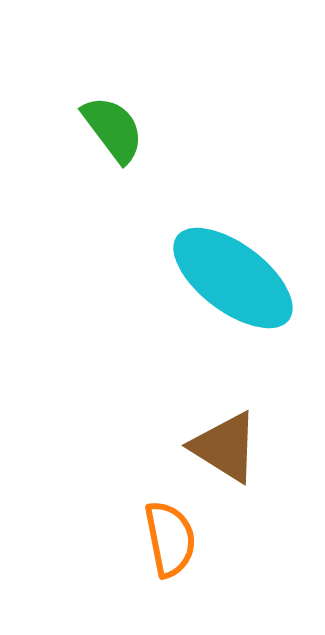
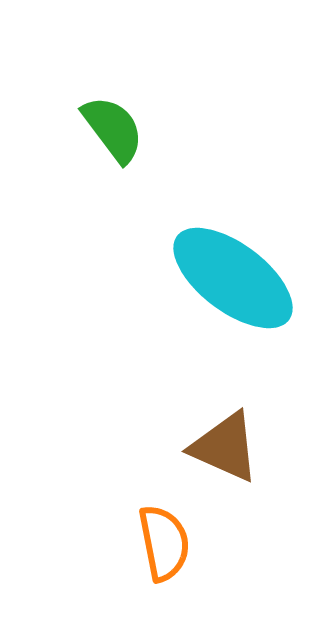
brown triangle: rotated 8 degrees counterclockwise
orange semicircle: moved 6 px left, 4 px down
